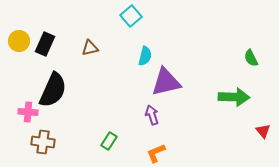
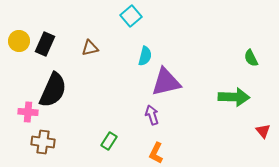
orange L-shape: rotated 40 degrees counterclockwise
